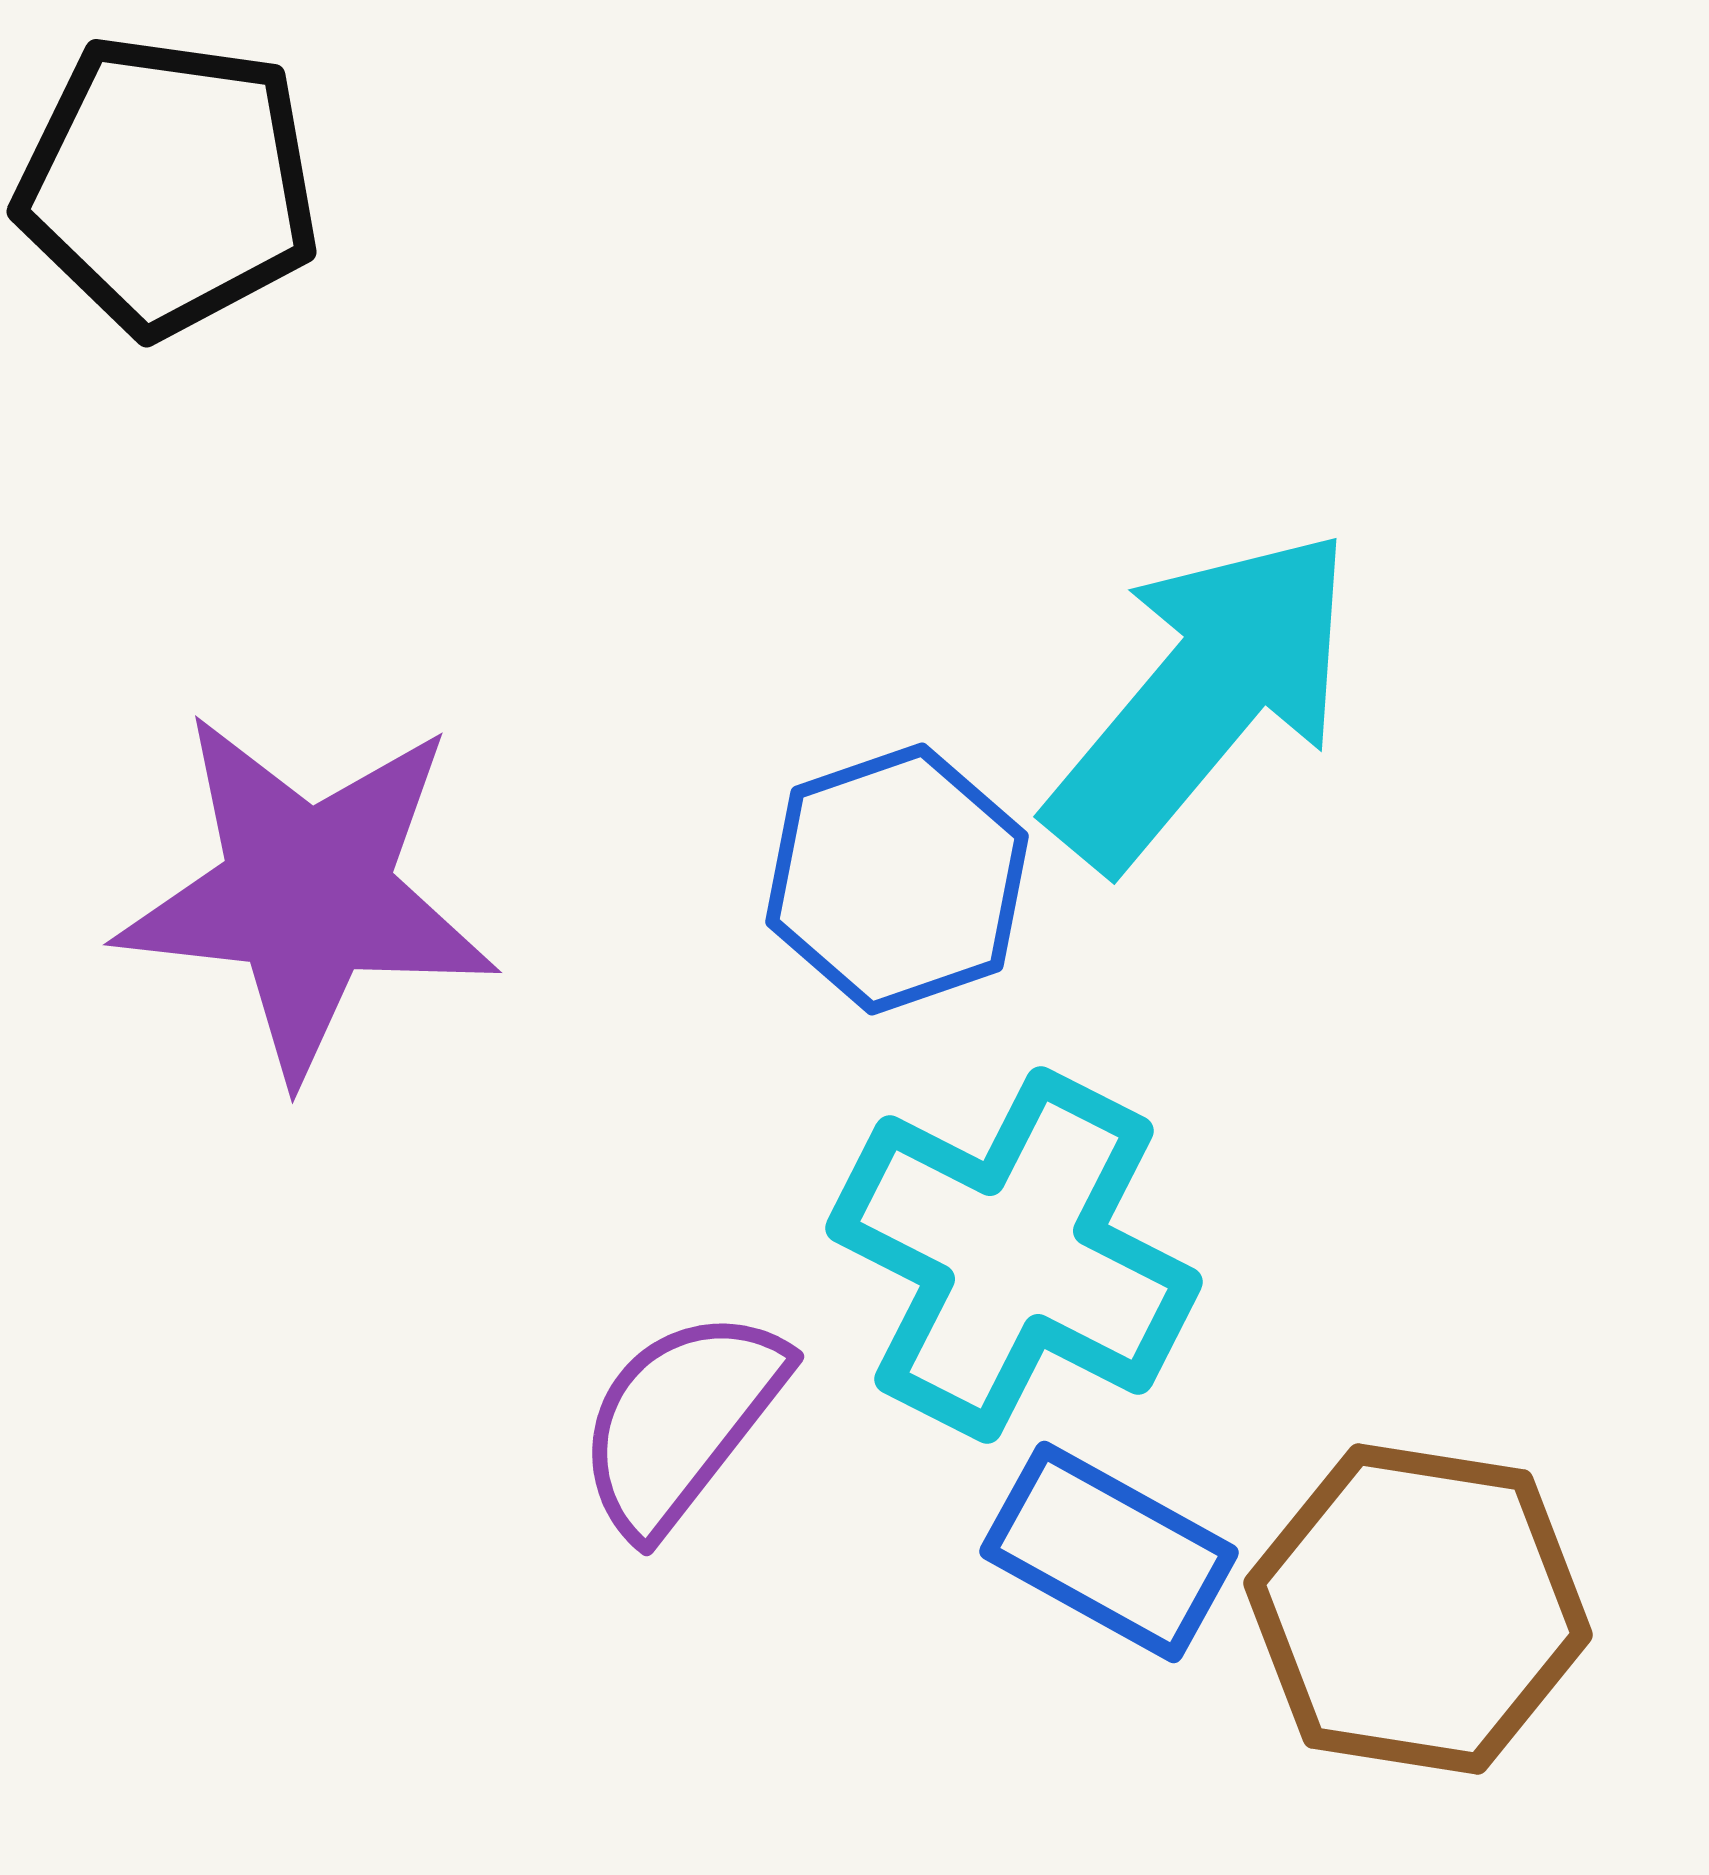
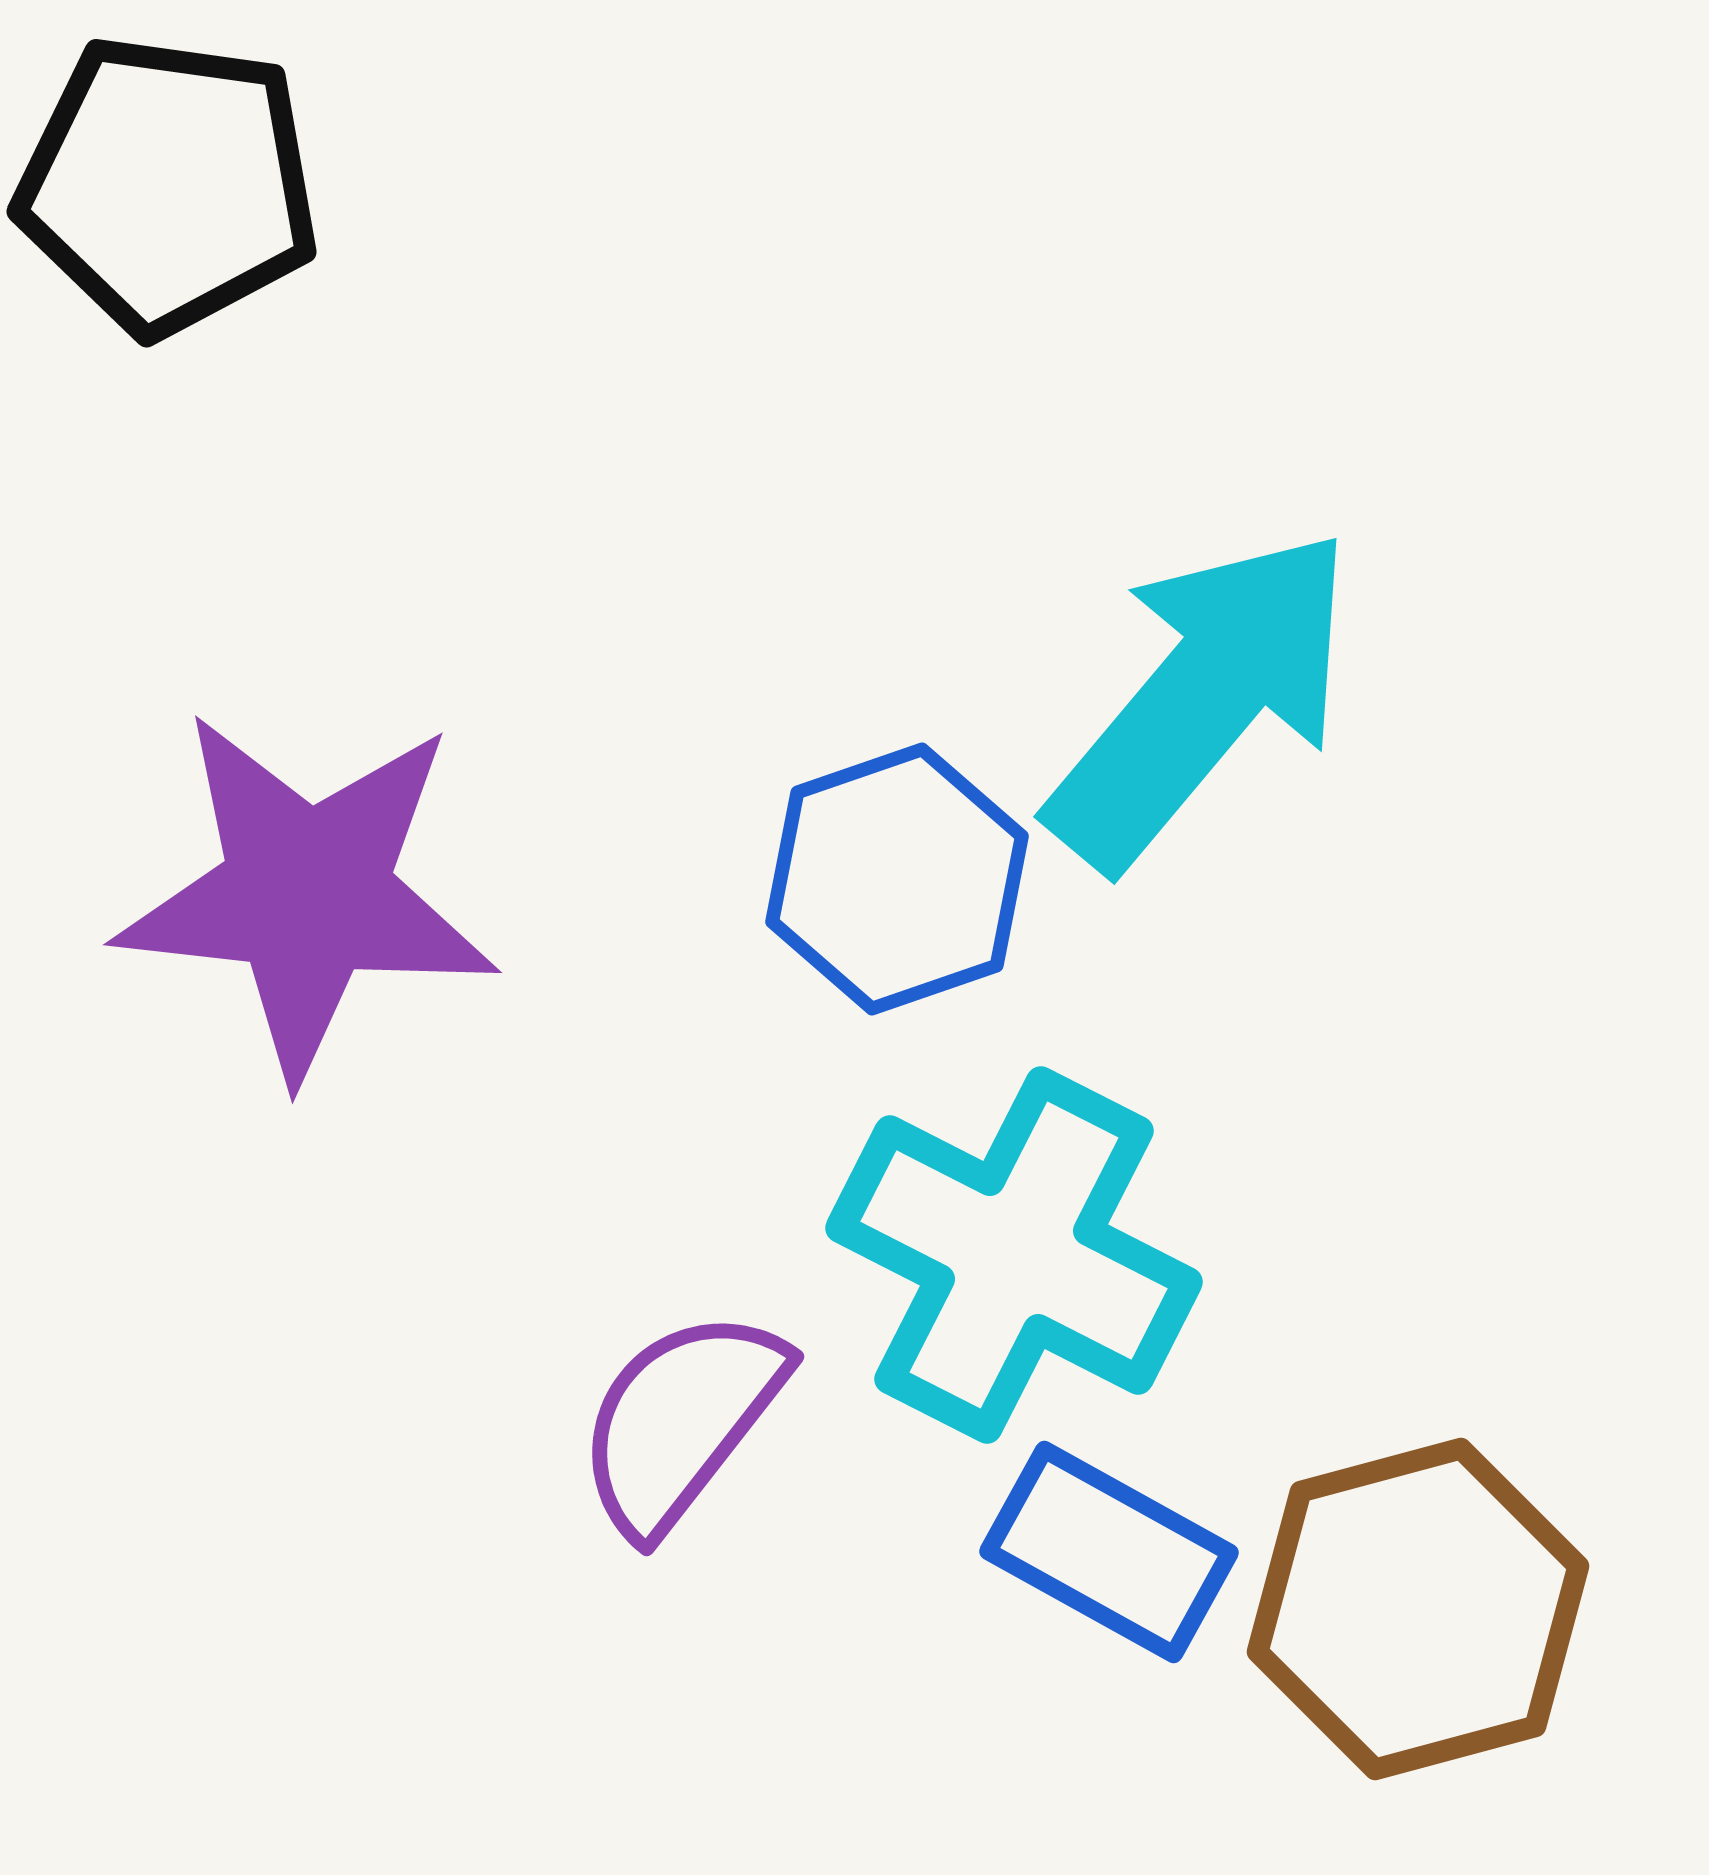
brown hexagon: rotated 24 degrees counterclockwise
